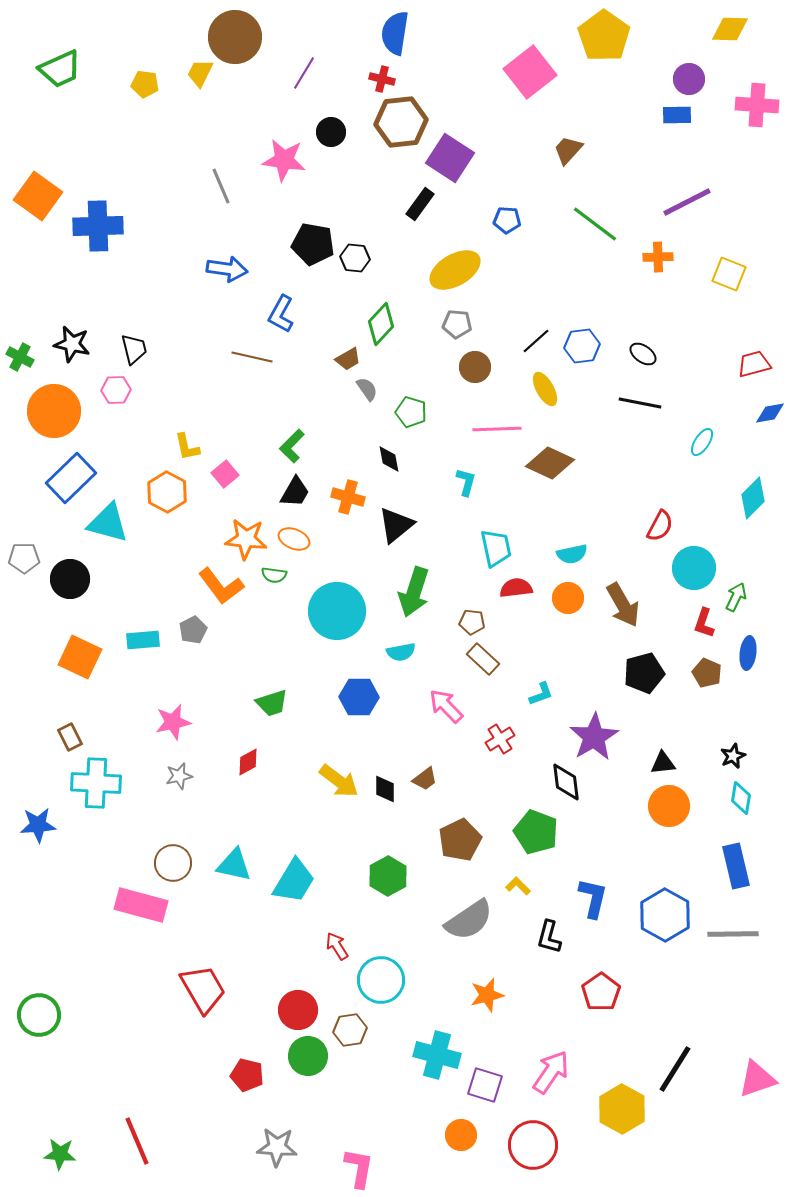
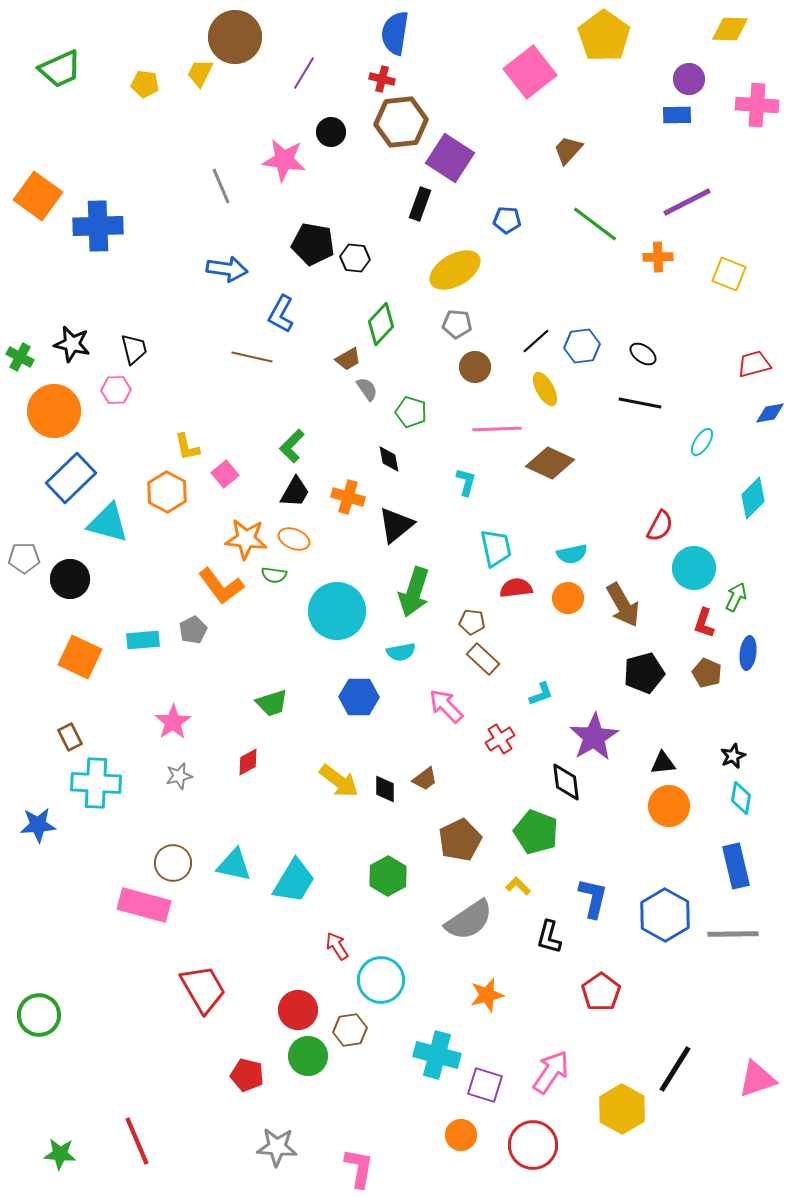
black rectangle at (420, 204): rotated 16 degrees counterclockwise
pink star at (173, 722): rotated 21 degrees counterclockwise
pink rectangle at (141, 905): moved 3 px right
